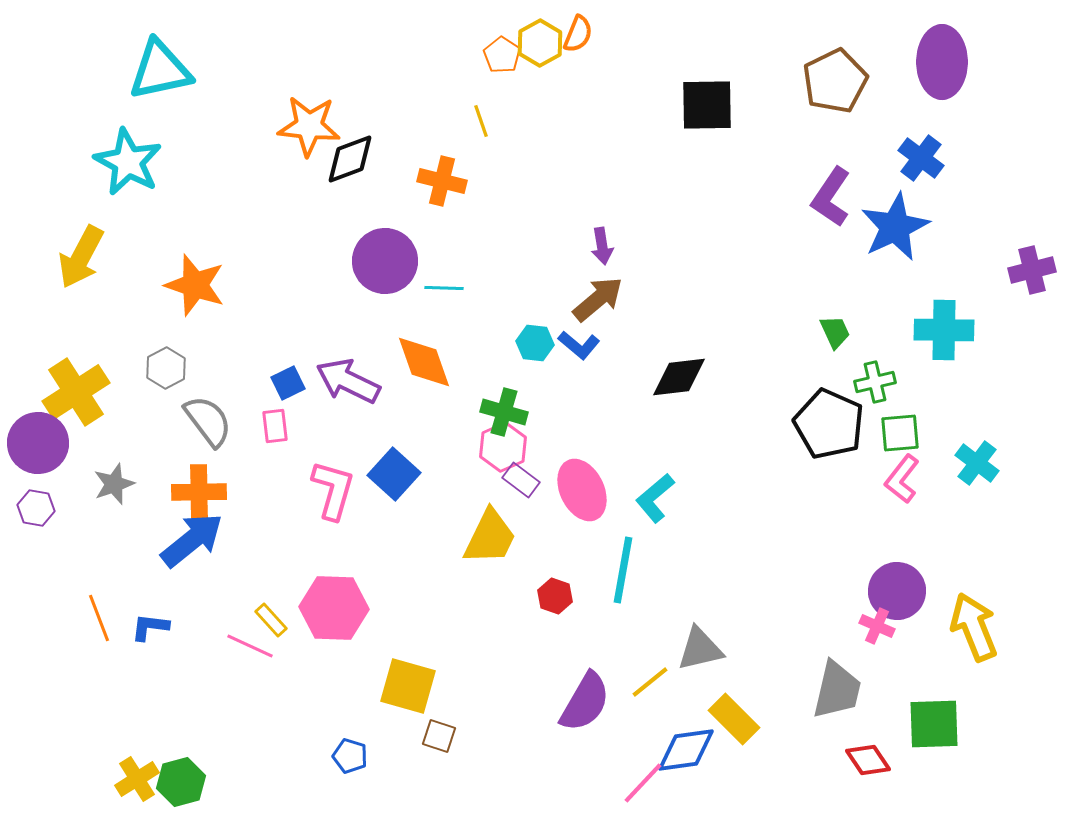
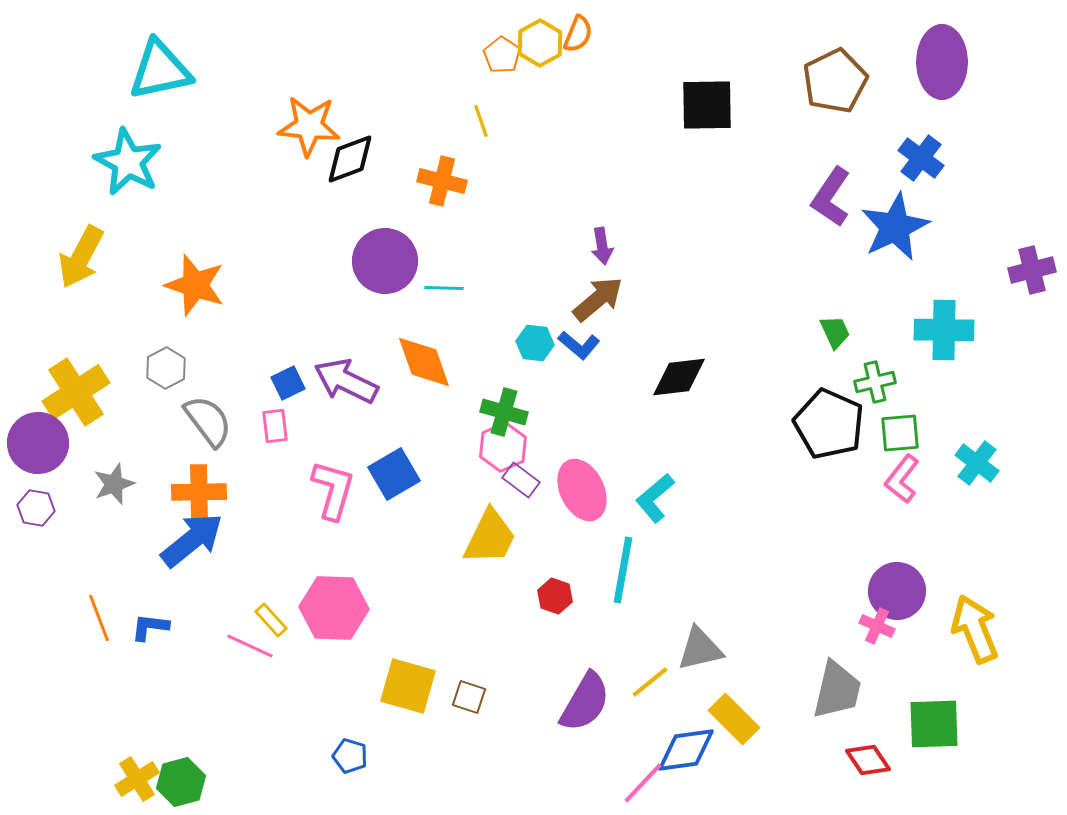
purple arrow at (348, 381): moved 2 px left
blue square at (394, 474): rotated 18 degrees clockwise
yellow arrow at (974, 627): moved 1 px right, 2 px down
brown square at (439, 736): moved 30 px right, 39 px up
